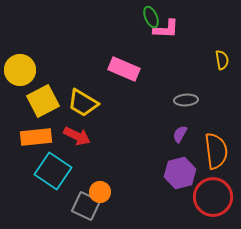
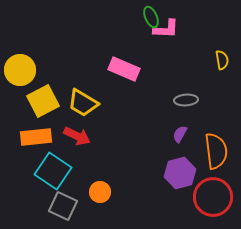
gray square: moved 23 px left
